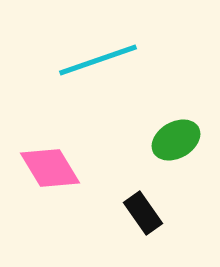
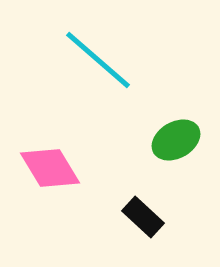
cyan line: rotated 60 degrees clockwise
black rectangle: moved 4 px down; rotated 12 degrees counterclockwise
